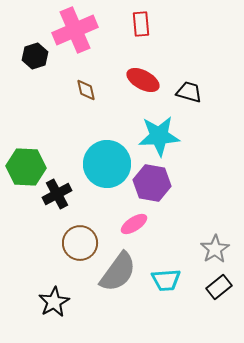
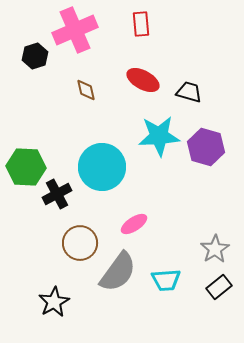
cyan circle: moved 5 px left, 3 px down
purple hexagon: moved 54 px right, 36 px up; rotated 6 degrees clockwise
